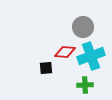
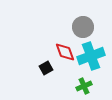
red diamond: rotated 65 degrees clockwise
black square: rotated 24 degrees counterclockwise
green cross: moved 1 px left, 1 px down; rotated 21 degrees counterclockwise
